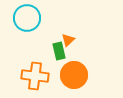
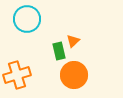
cyan circle: moved 1 px down
orange triangle: moved 5 px right, 1 px down
orange cross: moved 18 px left, 1 px up; rotated 24 degrees counterclockwise
